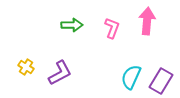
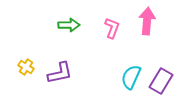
green arrow: moved 3 px left
purple L-shape: rotated 16 degrees clockwise
